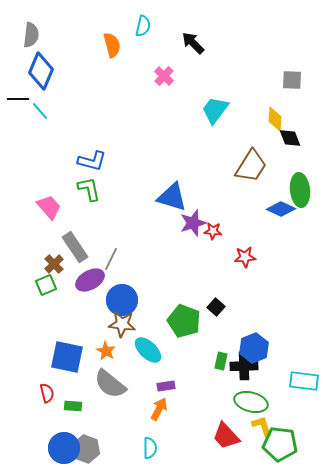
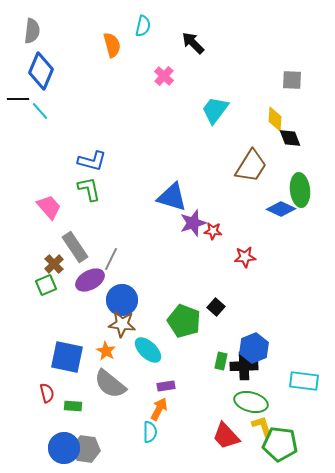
gray semicircle at (31, 35): moved 1 px right, 4 px up
cyan semicircle at (150, 448): moved 16 px up
gray hexagon at (86, 449): rotated 12 degrees counterclockwise
